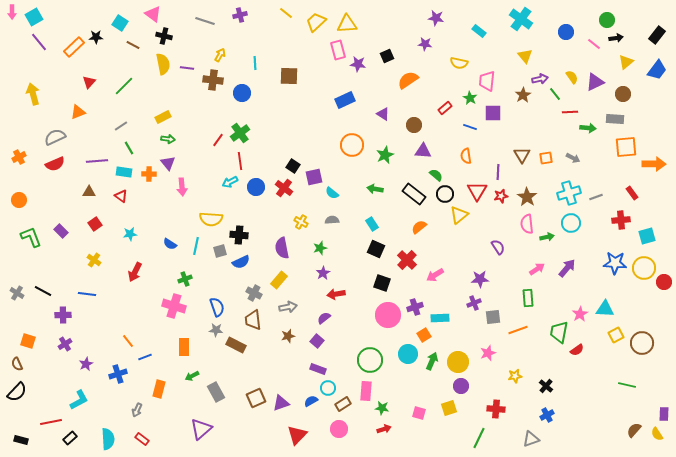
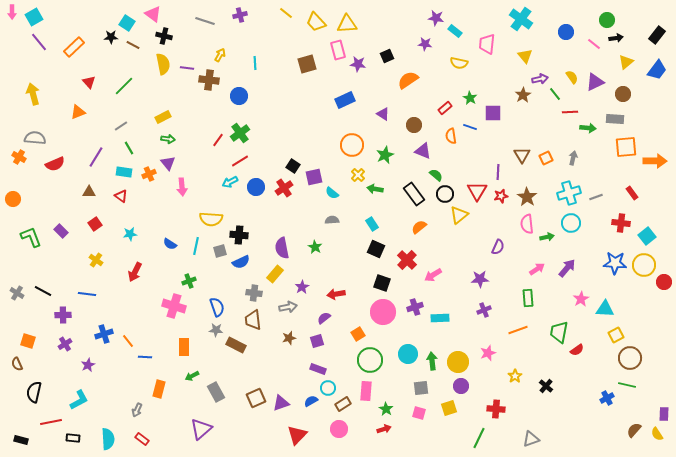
yellow trapezoid at (316, 22): rotated 90 degrees counterclockwise
cyan square at (120, 23): moved 7 px right
cyan rectangle at (479, 31): moved 24 px left
black star at (96, 37): moved 15 px right
brown square at (289, 76): moved 18 px right, 12 px up; rotated 18 degrees counterclockwise
brown cross at (213, 80): moved 4 px left
pink trapezoid at (487, 81): moved 37 px up
red triangle at (89, 82): rotated 24 degrees counterclockwise
blue circle at (242, 93): moved 3 px left, 3 px down
gray semicircle at (55, 137): moved 20 px left, 1 px down; rotated 30 degrees clockwise
purple triangle at (423, 151): rotated 18 degrees clockwise
orange semicircle at (466, 156): moved 15 px left, 20 px up
orange cross at (19, 157): rotated 32 degrees counterclockwise
orange square at (546, 158): rotated 16 degrees counterclockwise
gray arrow at (573, 158): rotated 104 degrees counterclockwise
purple line at (97, 161): moved 1 px left, 4 px up; rotated 55 degrees counterclockwise
red line at (240, 161): rotated 66 degrees clockwise
orange arrow at (654, 164): moved 1 px right, 3 px up
orange cross at (149, 174): rotated 24 degrees counterclockwise
red cross at (284, 188): rotated 18 degrees clockwise
black rectangle at (414, 194): rotated 15 degrees clockwise
orange circle at (19, 200): moved 6 px left, 1 px up
red cross at (621, 220): moved 3 px down; rotated 12 degrees clockwise
yellow cross at (301, 222): moved 57 px right, 47 px up; rotated 16 degrees clockwise
cyan square at (647, 236): rotated 24 degrees counterclockwise
purple semicircle at (498, 247): rotated 56 degrees clockwise
green star at (320, 248): moved 5 px left, 1 px up; rotated 24 degrees counterclockwise
yellow cross at (94, 260): moved 2 px right
yellow circle at (644, 268): moved 3 px up
purple star at (323, 273): moved 21 px left, 14 px down
pink arrow at (435, 275): moved 2 px left
green cross at (185, 279): moved 4 px right, 2 px down
yellow rectangle at (279, 280): moved 4 px left, 6 px up
gray cross at (254, 293): rotated 21 degrees counterclockwise
purple cross at (474, 303): moved 10 px right, 7 px down
pink star at (580, 314): moved 1 px right, 15 px up
pink circle at (388, 315): moved 5 px left, 3 px up
gray square at (493, 317): moved 72 px left, 71 px down
orange square at (424, 335): moved 66 px left, 1 px up
brown star at (288, 336): moved 1 px right, 2 px down
purple square at (317, 341): rotated 32 degrees clockwise
brown circle at (642, 343): moved 12 px left, 15 px down
blue line at (145, 357): rotated 24 degrees clockwise
green arrow at (432, 361): rotated 30 degrees counterclockwise
purple star at (86, 364): moved 2 px right, 1 px down
blue cross at (118, 374): moved 14 px left, 40 px up
yellow star at (515, 376): rotated 24 degrees counterclockwise
black semicircle at (17, 392): moved 17 px right; rotated 150 degrees clockwise
green star at (382, 408): moved 4 px right, 1 px down; rotated 24 degrees clockwise
blue cross at (547, 415): moved 60 px right, 17 px up
black rectangle at (70, 438): moved 3 px right; rotated 48 degrees clockwise
